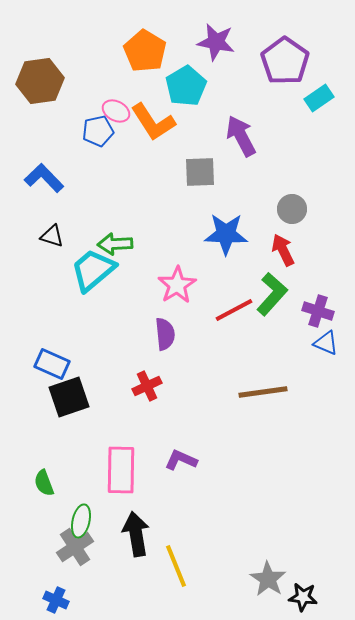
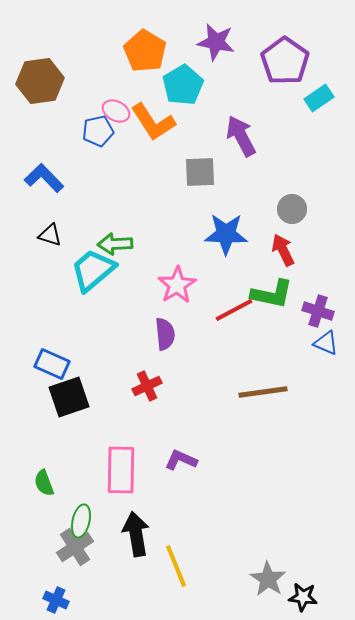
cyan pentagon: moved 3 px left, 1 px up
black triangle: moved 2 px left, 1 px up
green L-shape: rotated 60 degrees clockwise
